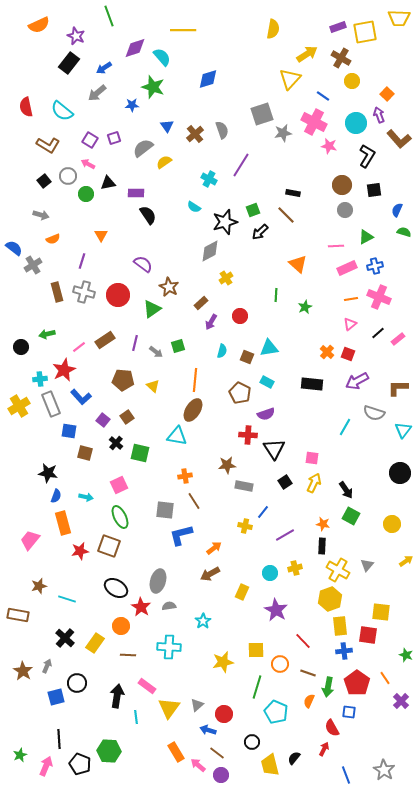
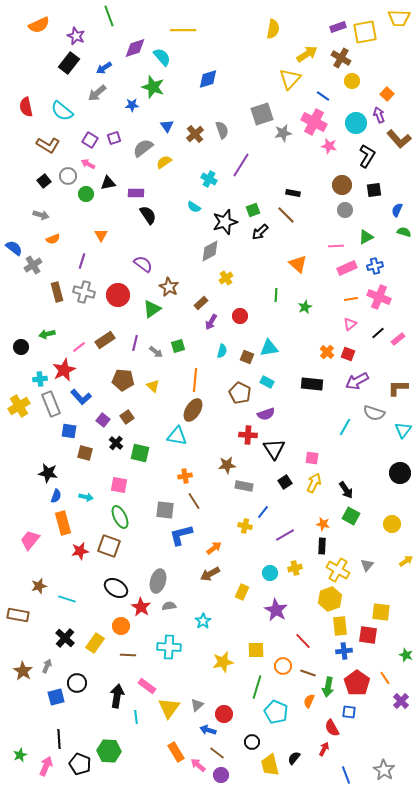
pink square at (119, 485): rotated 36 degrees clockwise
orange circle at (280, 664): moved 3 px right, 2 px down
